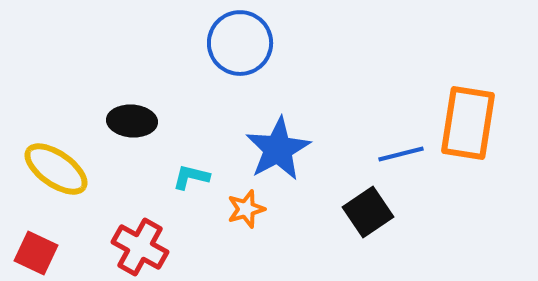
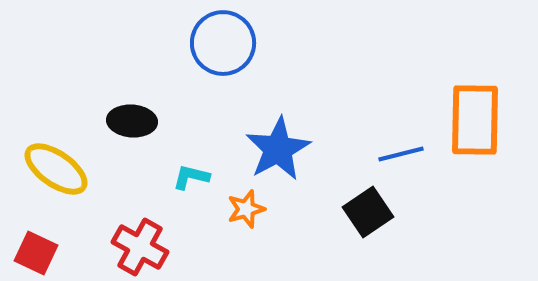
blue circle: moved 17 px left
orange rectangle: moved 7 px right, 3 px up; rotated 8 degrees counterclockwise
